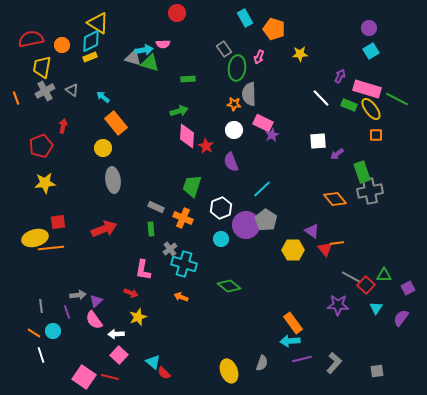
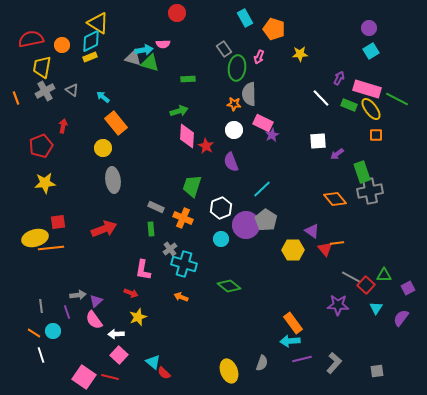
purple arrow at (340, 76): moved 1 px left, 2 px down
